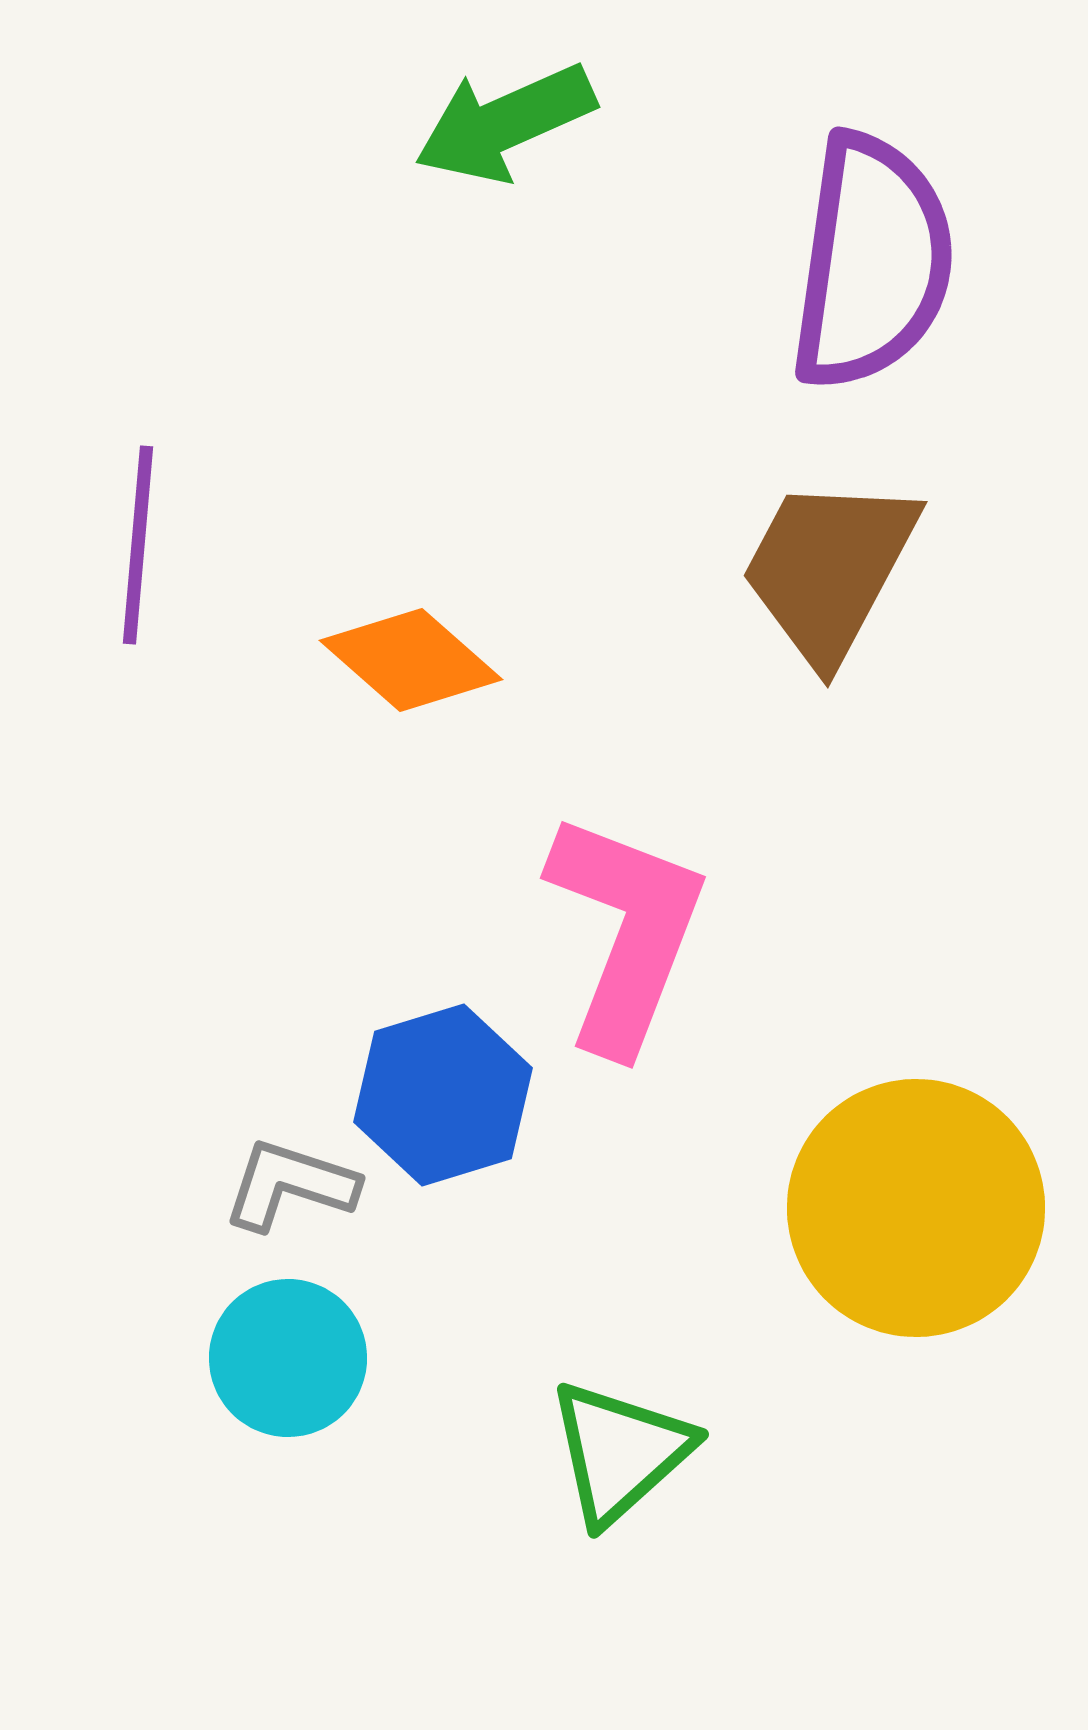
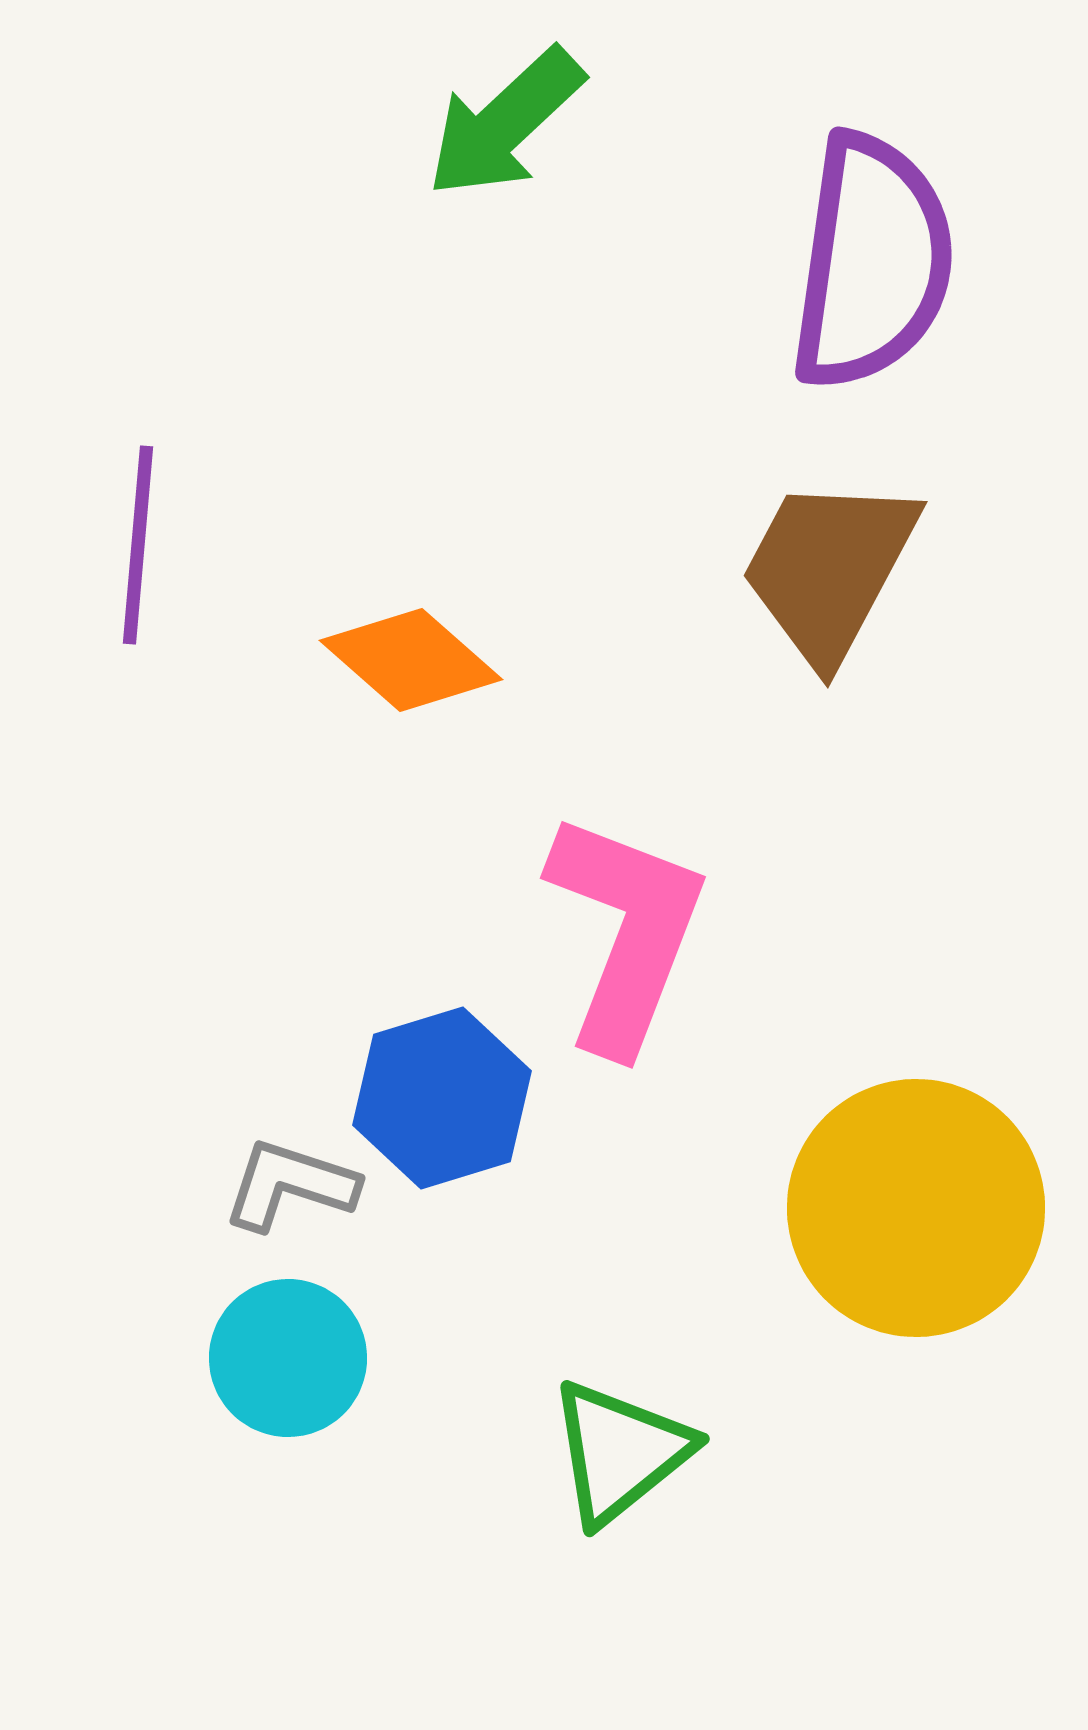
green arrow: rotated 19 degrees counterclockwise
blue hexagon: moved 1 px left, 3 px down
green triangle: rotated 3 degrees clockwise
